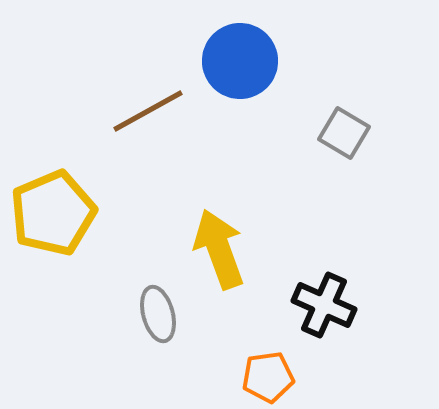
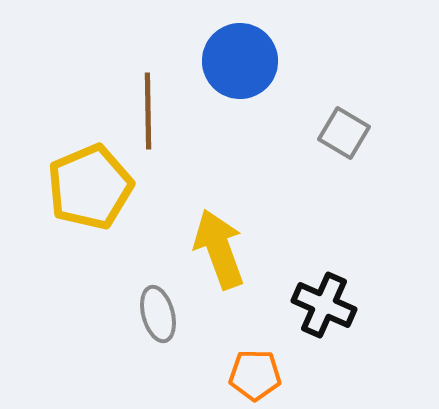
brown line: rotated 62 degrees counterclockwise
yellow pentagon: moved 37 px right, 26 px up
orange pentagon: moved 13 px left, 2 px up; rotated 9 degrees clockwise
